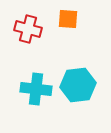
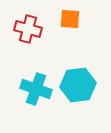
orange square: moved 2 px right
cyan cross: rotated 12 degrees clockwise
